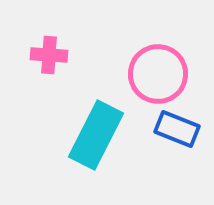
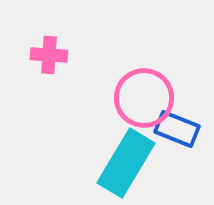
pink circle: moved 14 px left, 24 px down
cyan rectangle: moved 30 px right, 28 px down; rotated 4 degrees clockwise
